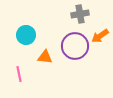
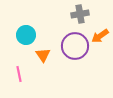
orange triangle: moved 2 px left, 2 px up; rotated 49 degrees clockwise
